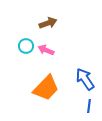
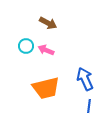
brown arrow: rotated 48 degrees clockwise
blue arrow: rotated 10 degrees clockwise
orange trapezoid: rotated 32 degrees clockwise
